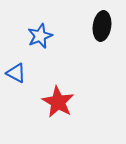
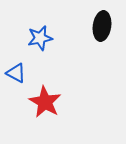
blue star: moved 2 px down; rotated 10 degrees clockwise
red star: moved 13 px left
